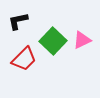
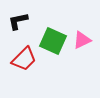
green square: rotated 20 degrees counterclockwise
